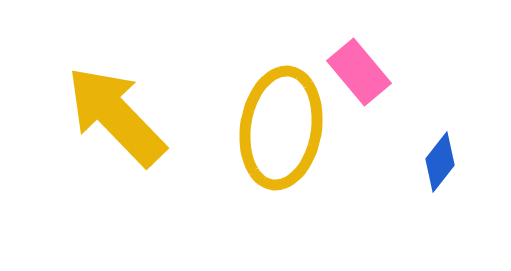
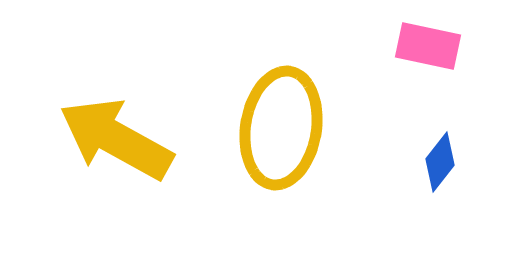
pink rectangle: moved 69 px right, 26 px up; rotated 38 degrees counterclockwise
yellow arrow: moved 23 px down; rotated 17 degrees counterclockwise
